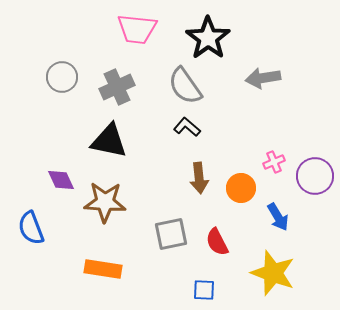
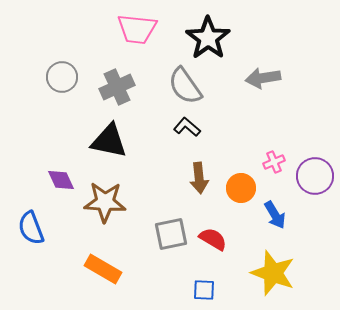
blue arrow: moved 3 px left, 2 px up
red semicircle: moved 4 px left, 3 px up; rotated 148 degrees clockwise
orange rectangle: rotated 21 degrees clockwise
